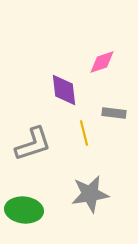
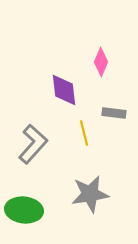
pink diamond: moved 1 px left; rotated 48 degrees counterclockwise
gray L-shape: rotated 30 degrees counterclockwise
